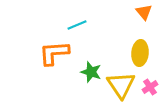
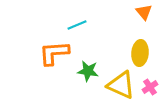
green star: moved 3 px left, 1 px up; rotated 10 degrees counterclockwise
yellow triangle: rotated 32 degrees counterclockwise
